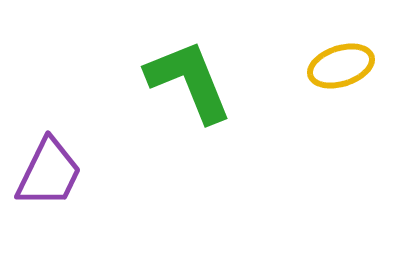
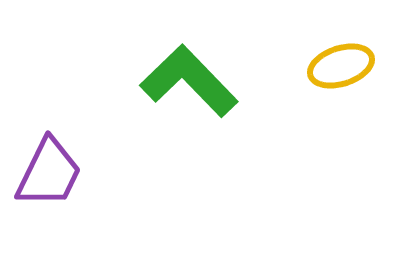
green L-shape: rotated 22 degrees counterclockwise
